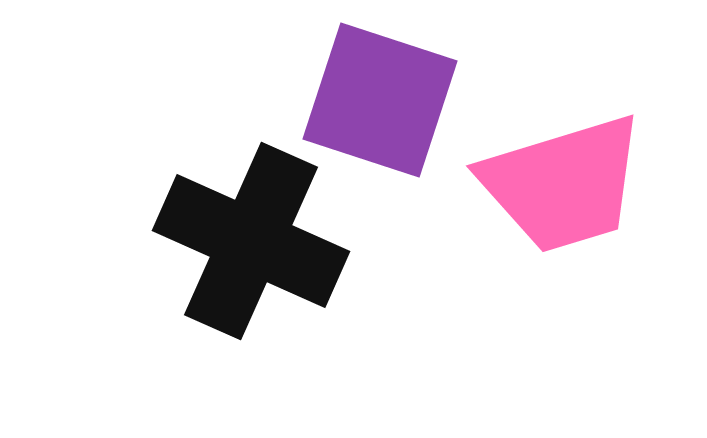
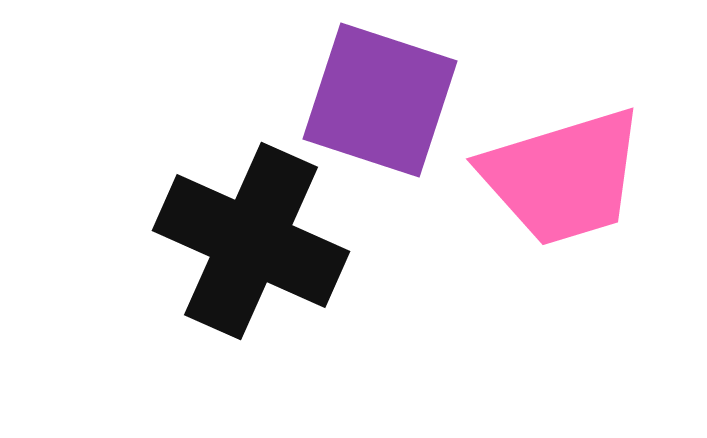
pink trapezoid: moved 7 px up
